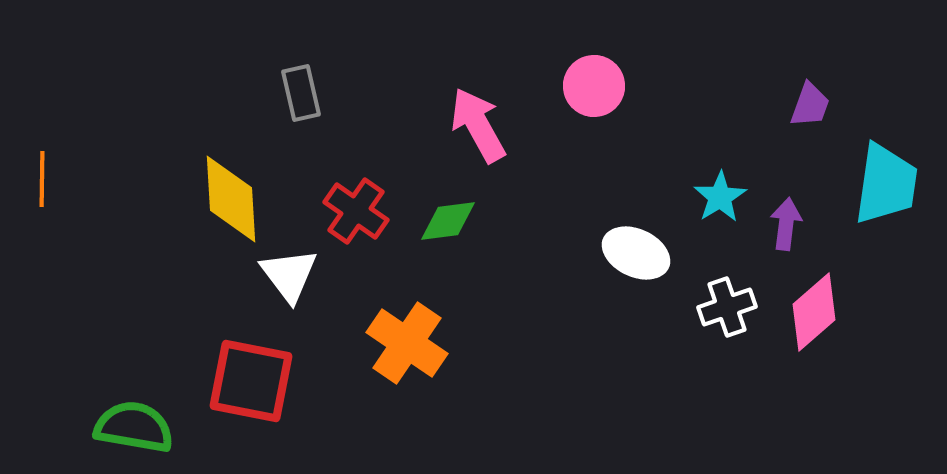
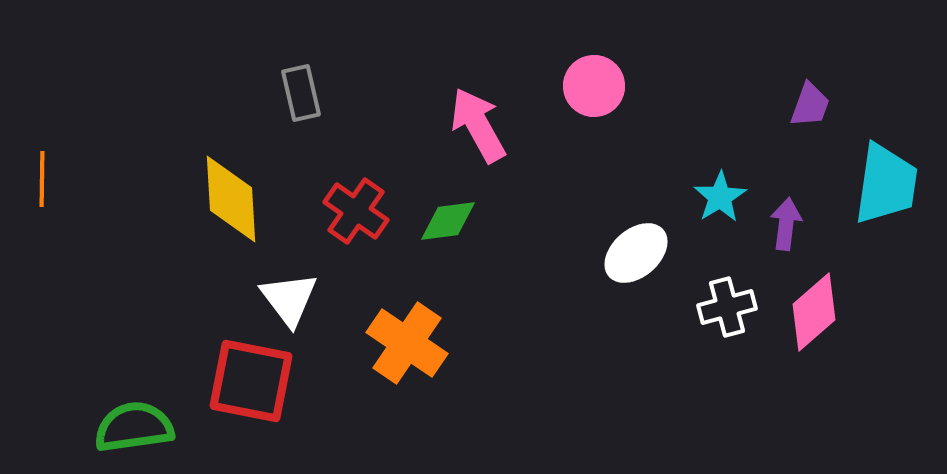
white ellipse: rotated 66 degrees counterclockwise
white triangle: moved 24 px down
white cross: rotated 4 degrees clockwise
green semicircle: rotated 18 degrees counterclockwise
